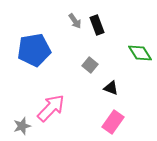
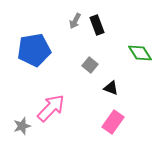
gray arrow: rotated 63 degrees clockwise
